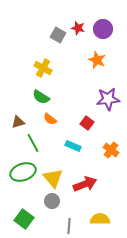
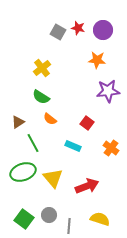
purple circle: moved 1 px down
gray square: moved 3 px up
orange star: rotated 18 degrees counterclockwise
yellow cross: moved 1 px left; rotated 24 degrees clockwise
purple star: moved 8 px up
brown triangle: rotated 16 degrees counterclockwise
orange cross: moved 2 px up
red arrow: moved 2 px right, 2 px down
gray circle: moved 3 px left, 14 px down
yellow semicircle: rotated 18 degrees clockwise
